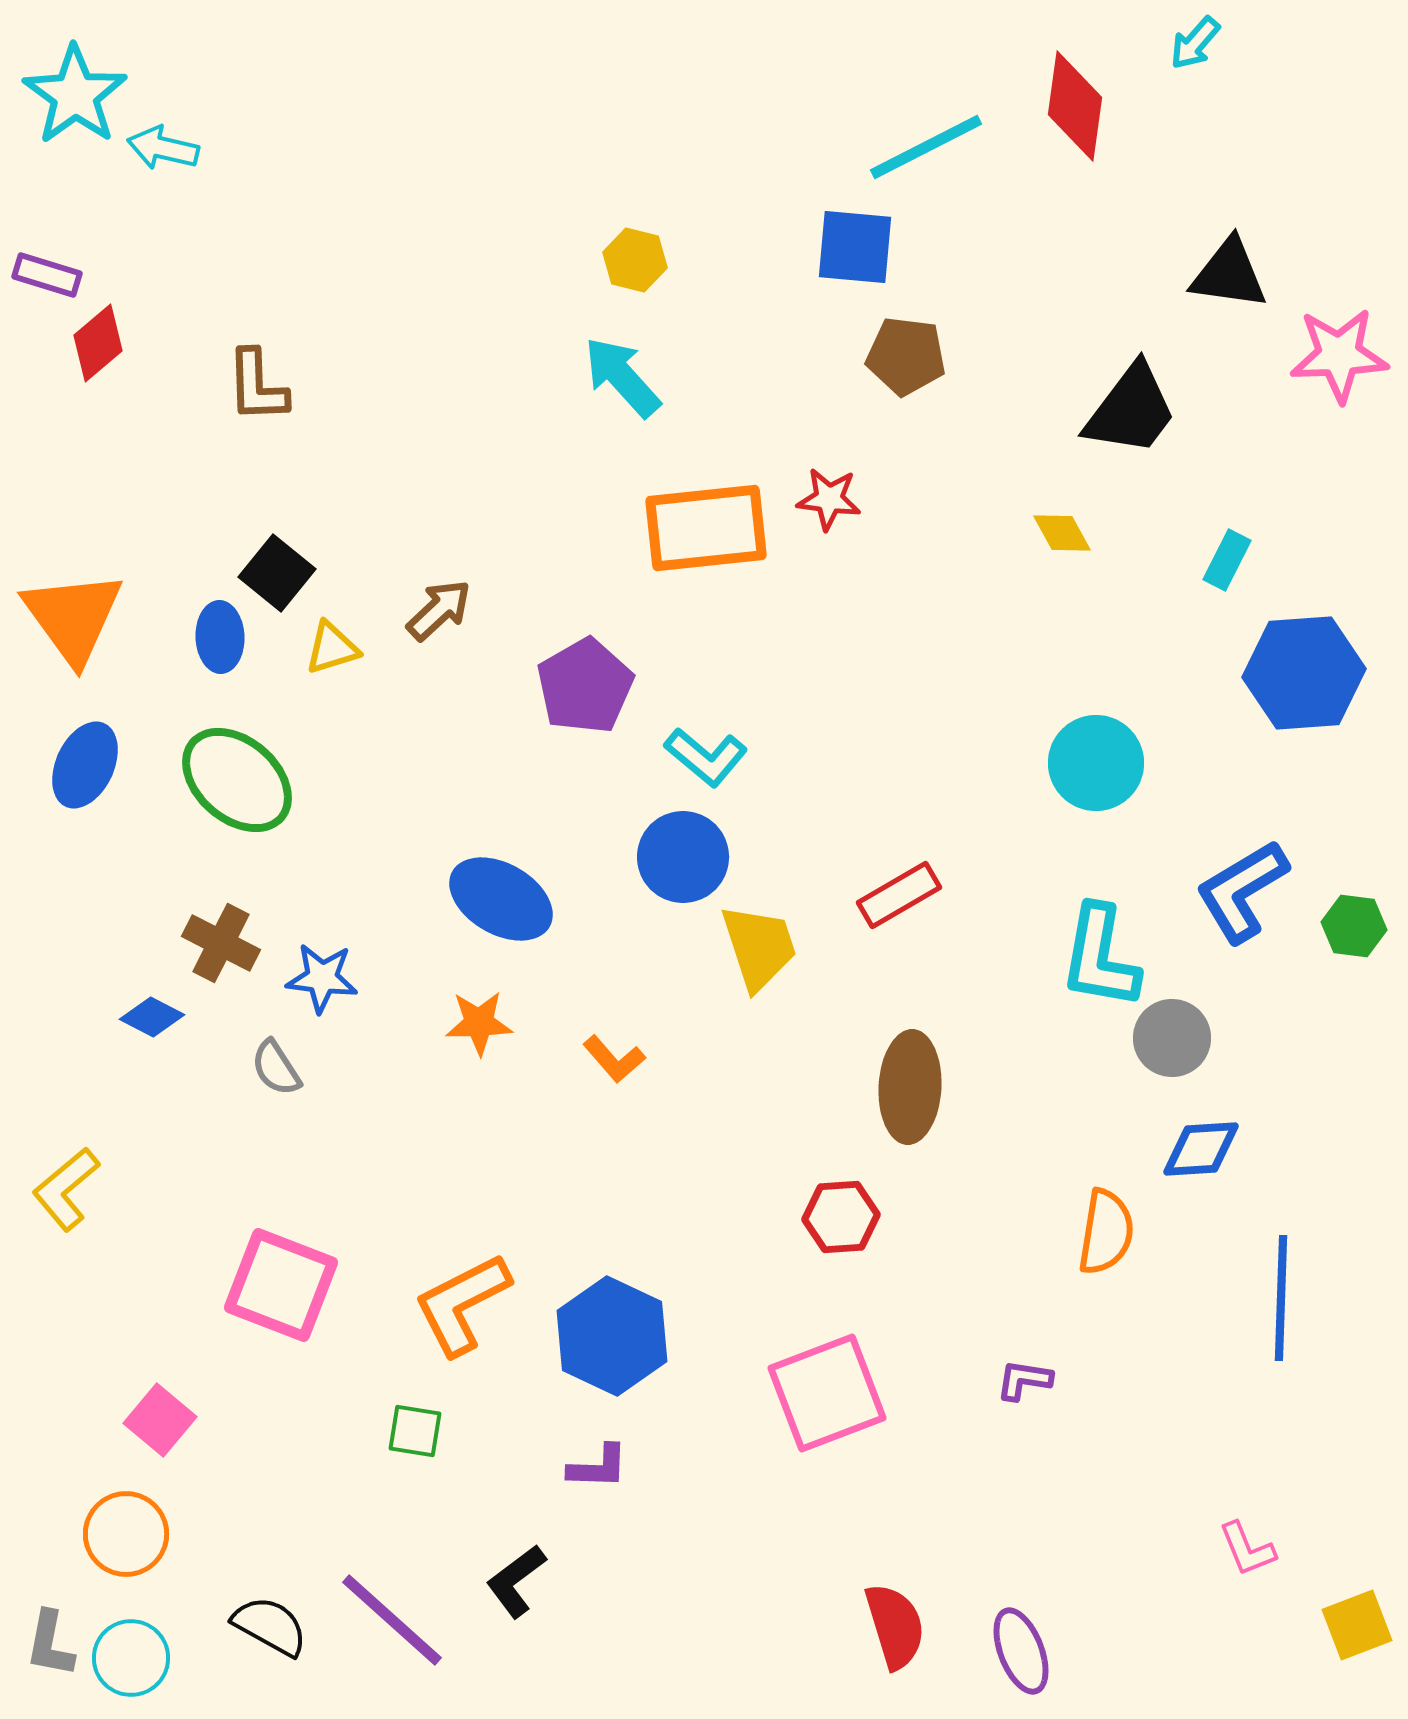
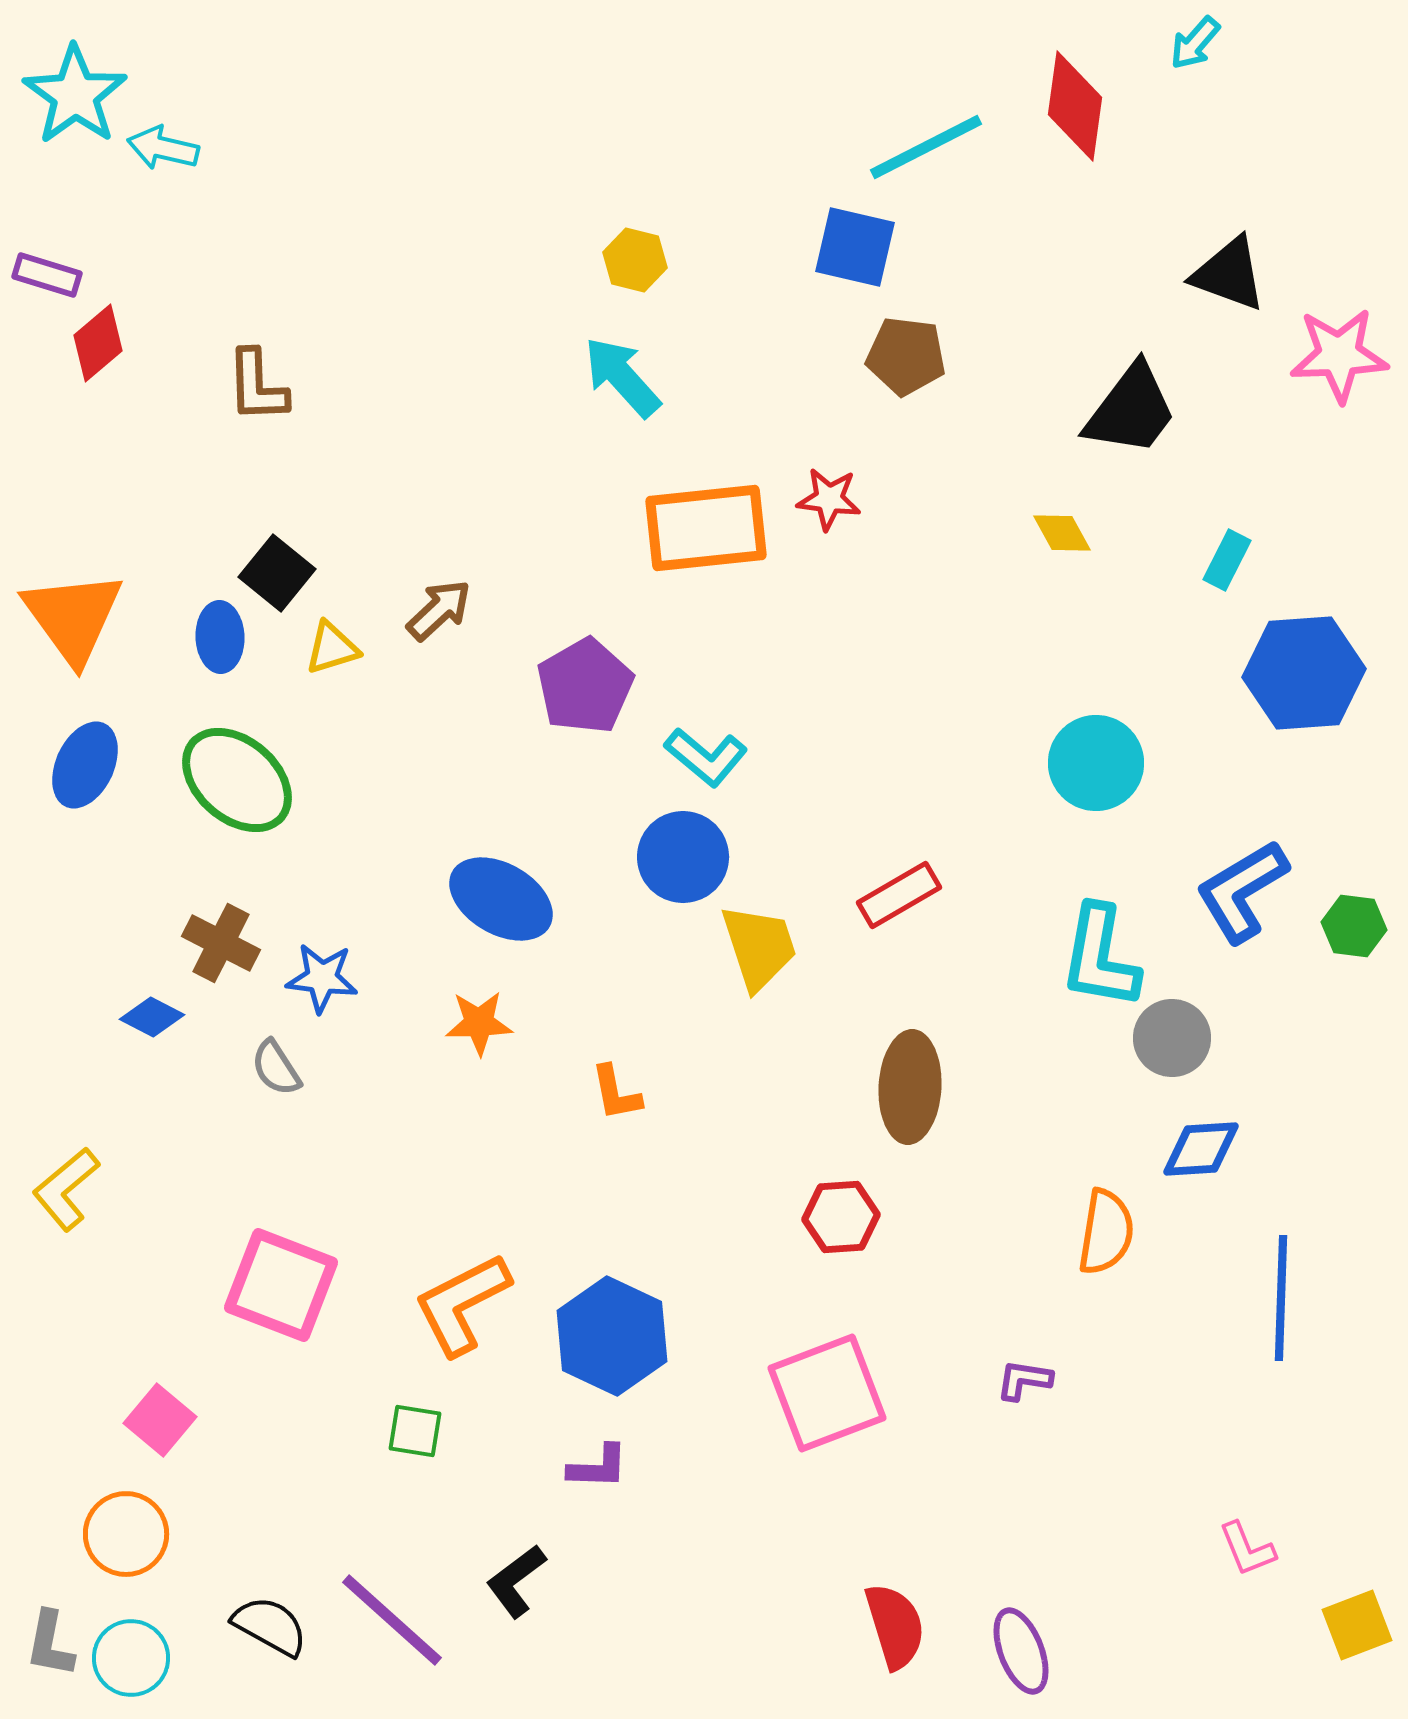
blue square at (855, 247): rotated 8 degrees clockwise
black triangle at (1229, 274): rotated 12 degrees clockwise
orange L-shape at (614, 1059): moved 2 px right, 34 px down; rotated 30 degrees clockwise
